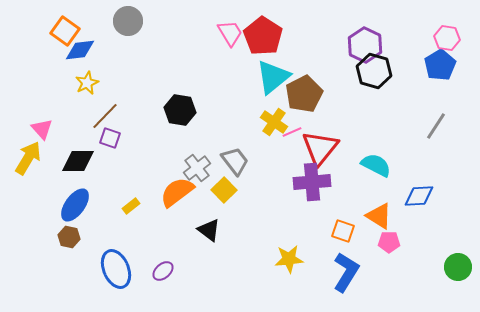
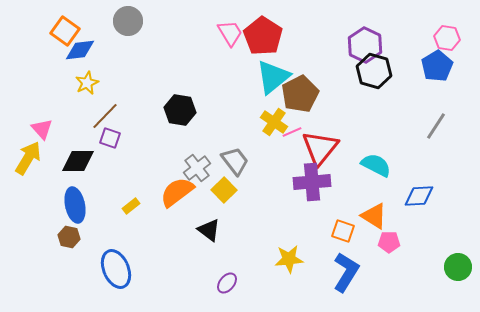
blue pentagon at (440, 65): moved 3 px left, 1 px down
brown pentagon at (304, 94): moved 4 px left
blue ellipse at (75, 205): rotated 48 degrees counterclockwise
orange triangle at (379, 216): moved 5 px left
purple ellipse at (163, 271): moved 64 px right, 12 px down; rotated 10 degrees counterclockwise
